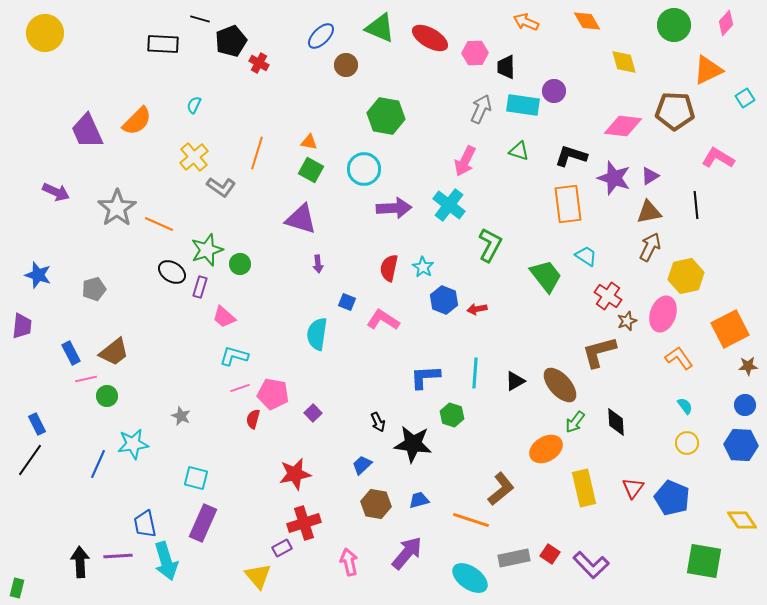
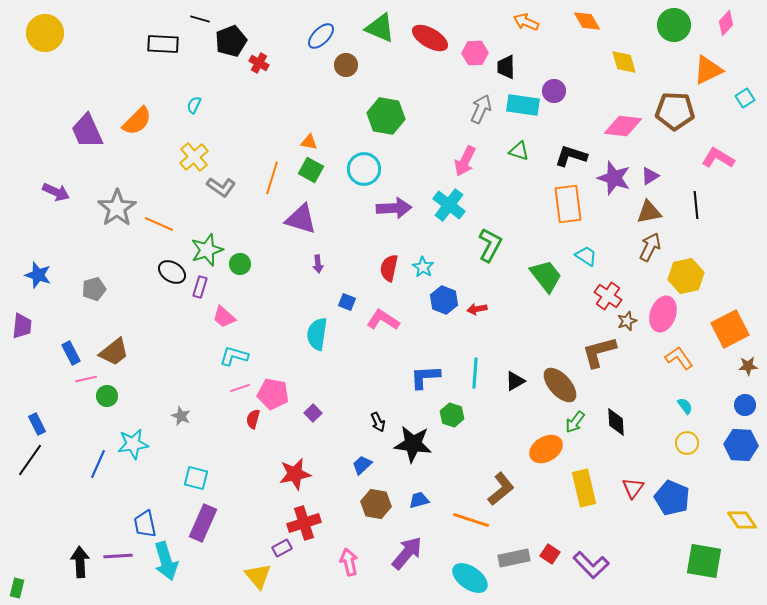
orange line at (257, 153): moved 15 px right, 25 px down
